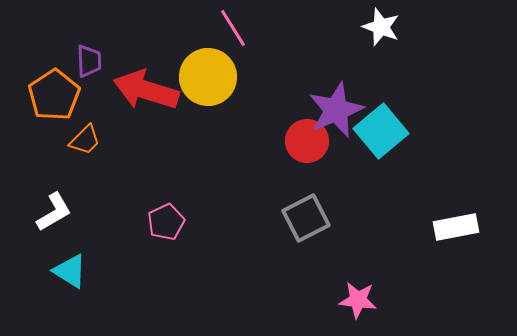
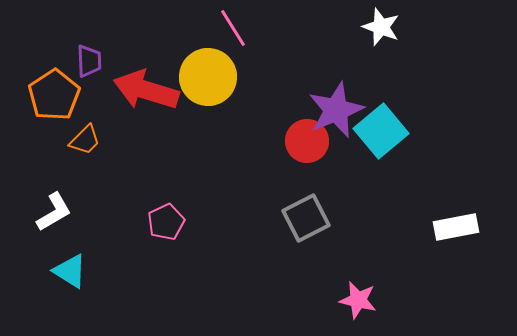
pink star: rotated 6 degrees clockwise
